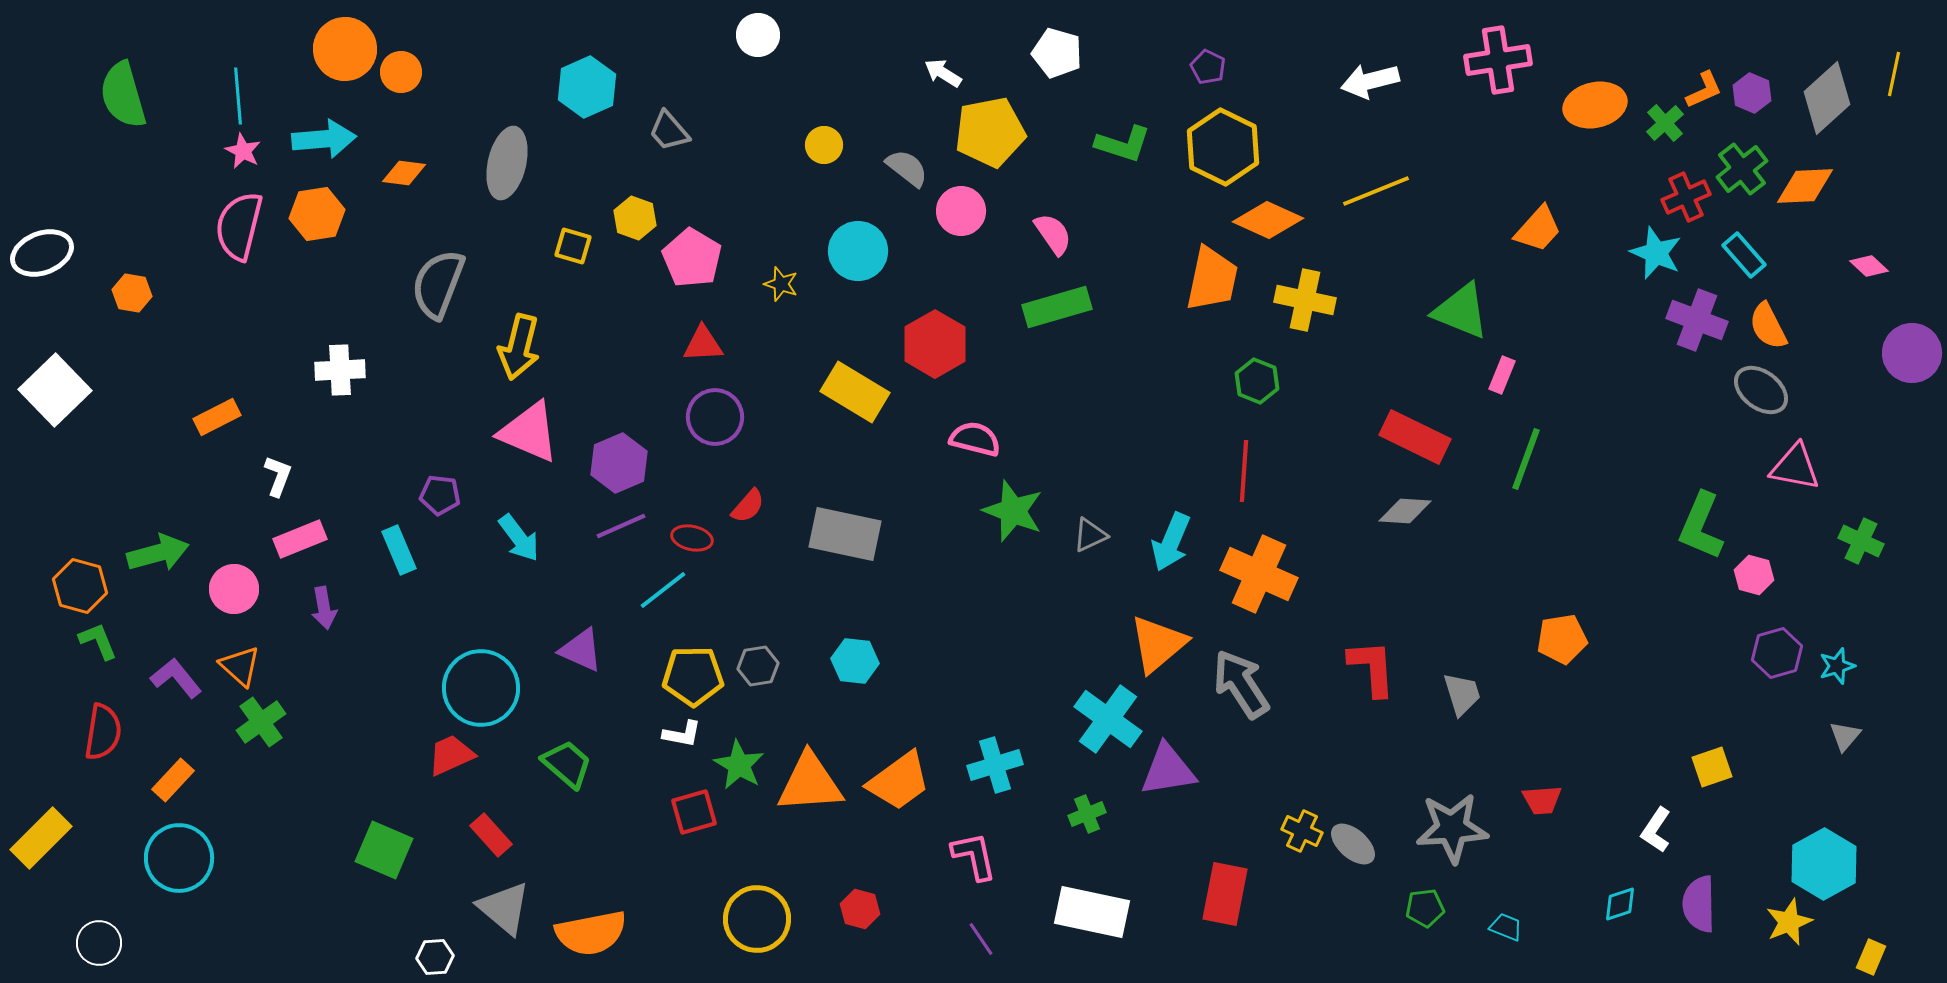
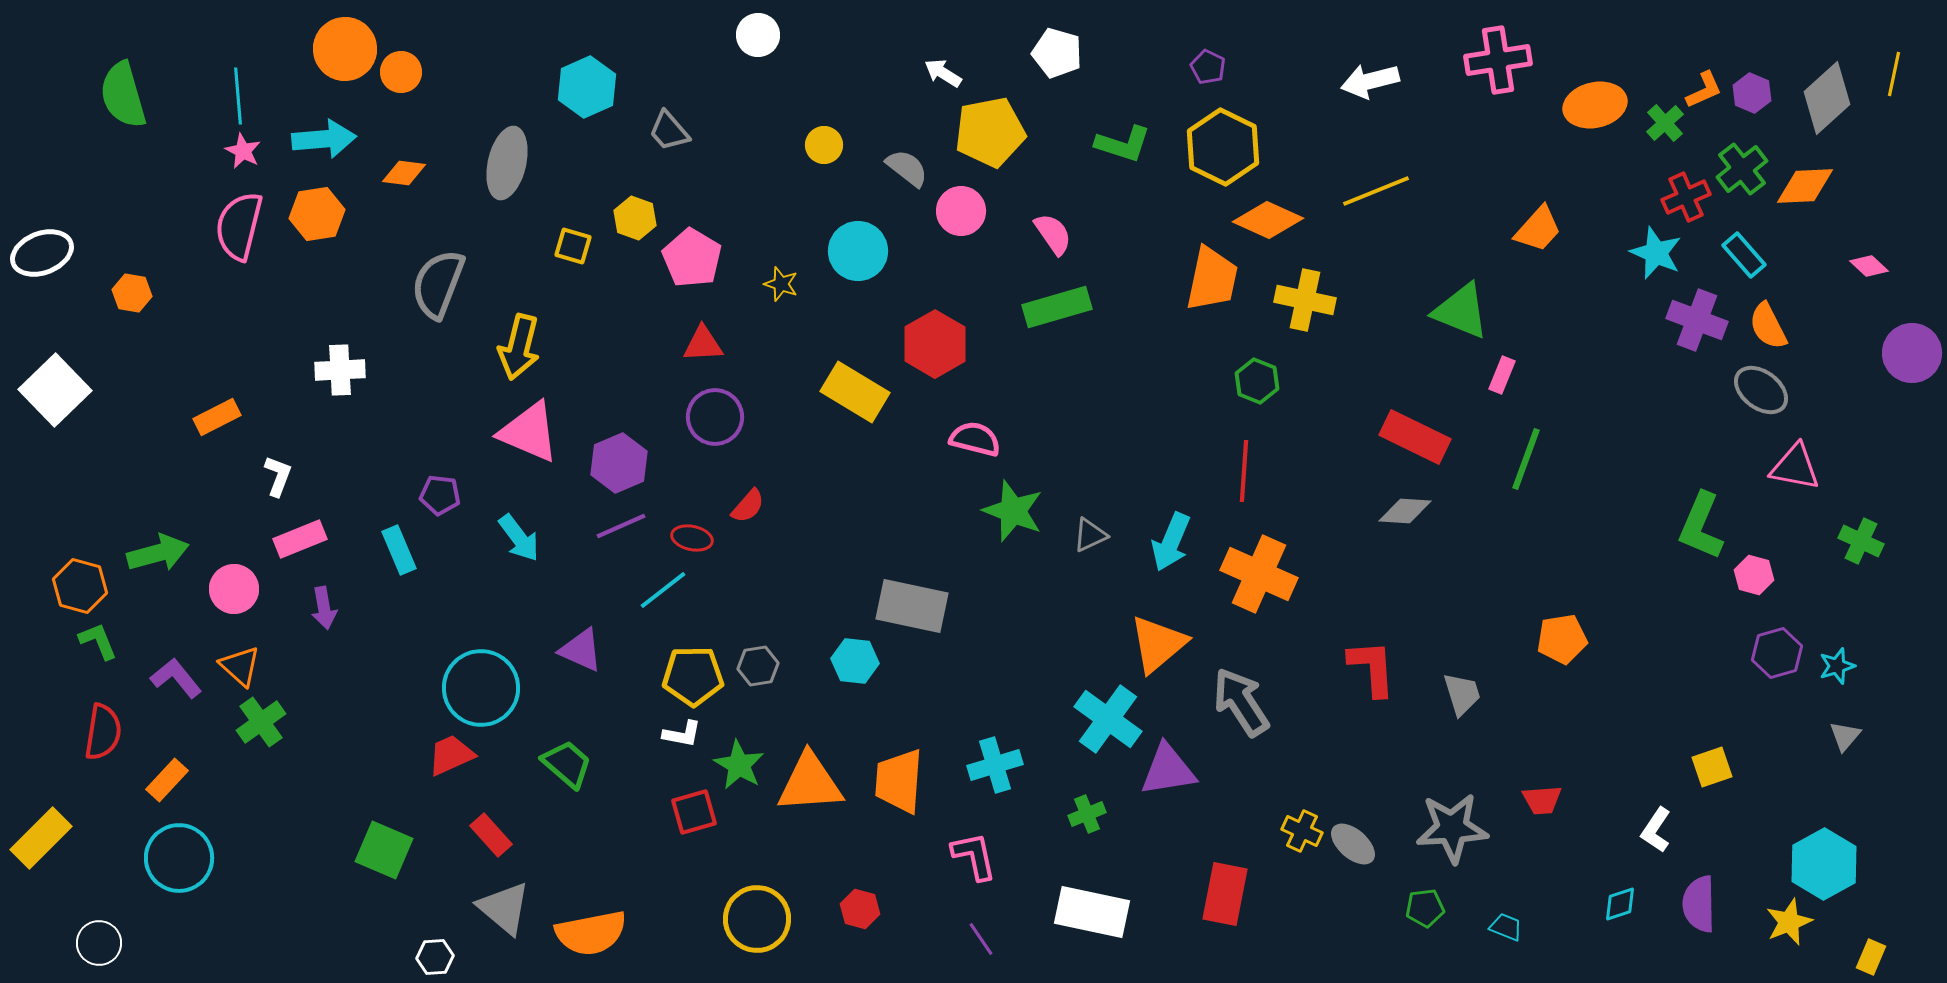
gray rectangle at (845, 534): moved 67 px right, 72 px down
gray arrow at (1241, 684): moved 18 px down
orange rectangle at (173, 780): moved 6 px left
orange trapezoid at (899, 781): rotated 130 degrees clockwise
